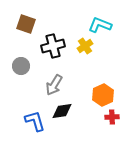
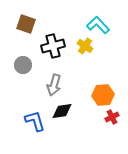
cyan L-shape: moved 2 px left; rotated 25 degrees clockwise
yellow cross: rotated 21 degrees counterclockwise
gray circle: moved 2 px right, 1 px up
gray arrow: rotated 15 degrees counterclockwise
orange hexagon: rotated 20 degrees clockwise
red cross: rotated 24 degrees counterclockwise
